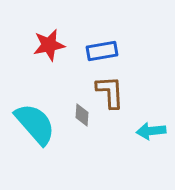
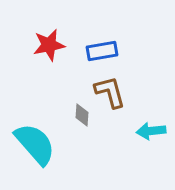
brown L-shape: rotated 12 degrees counterclockwise
cyan semicircle: moved 20 px down
